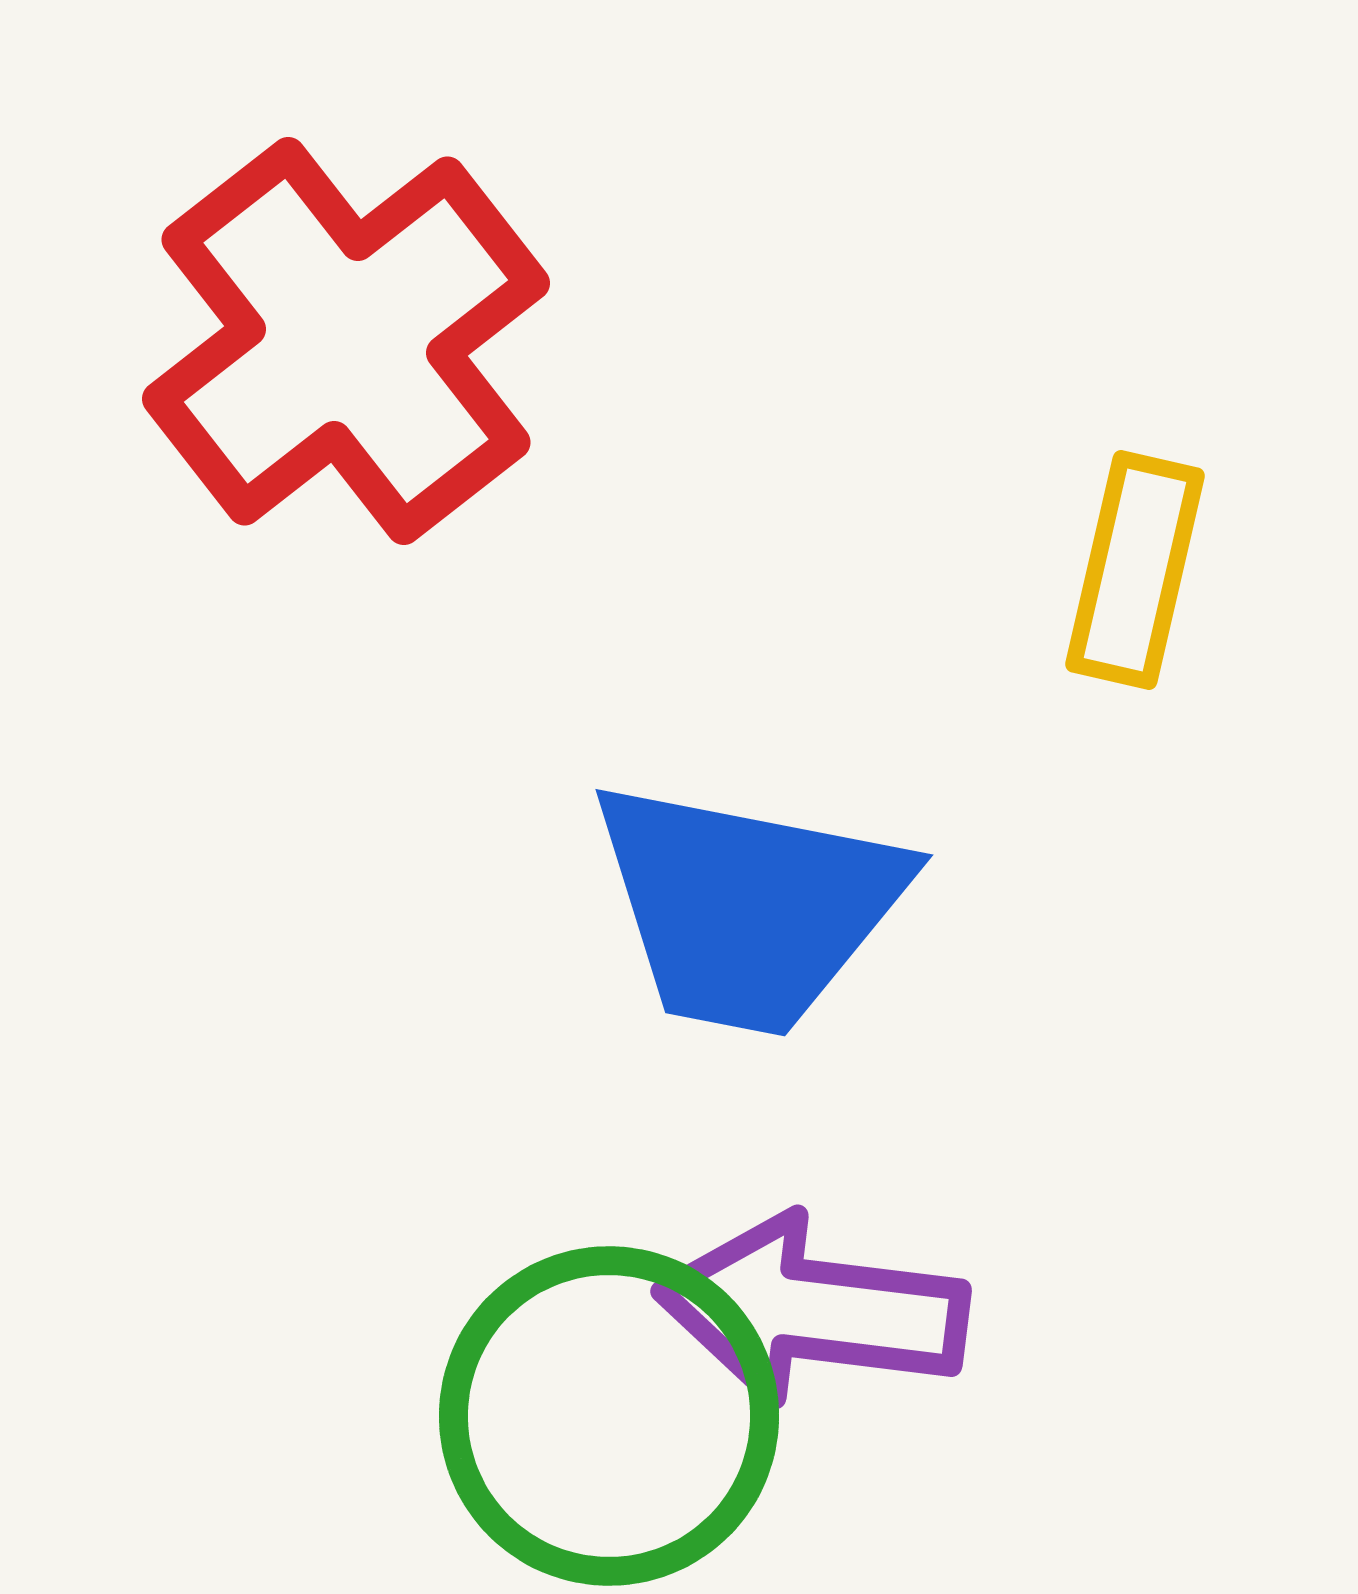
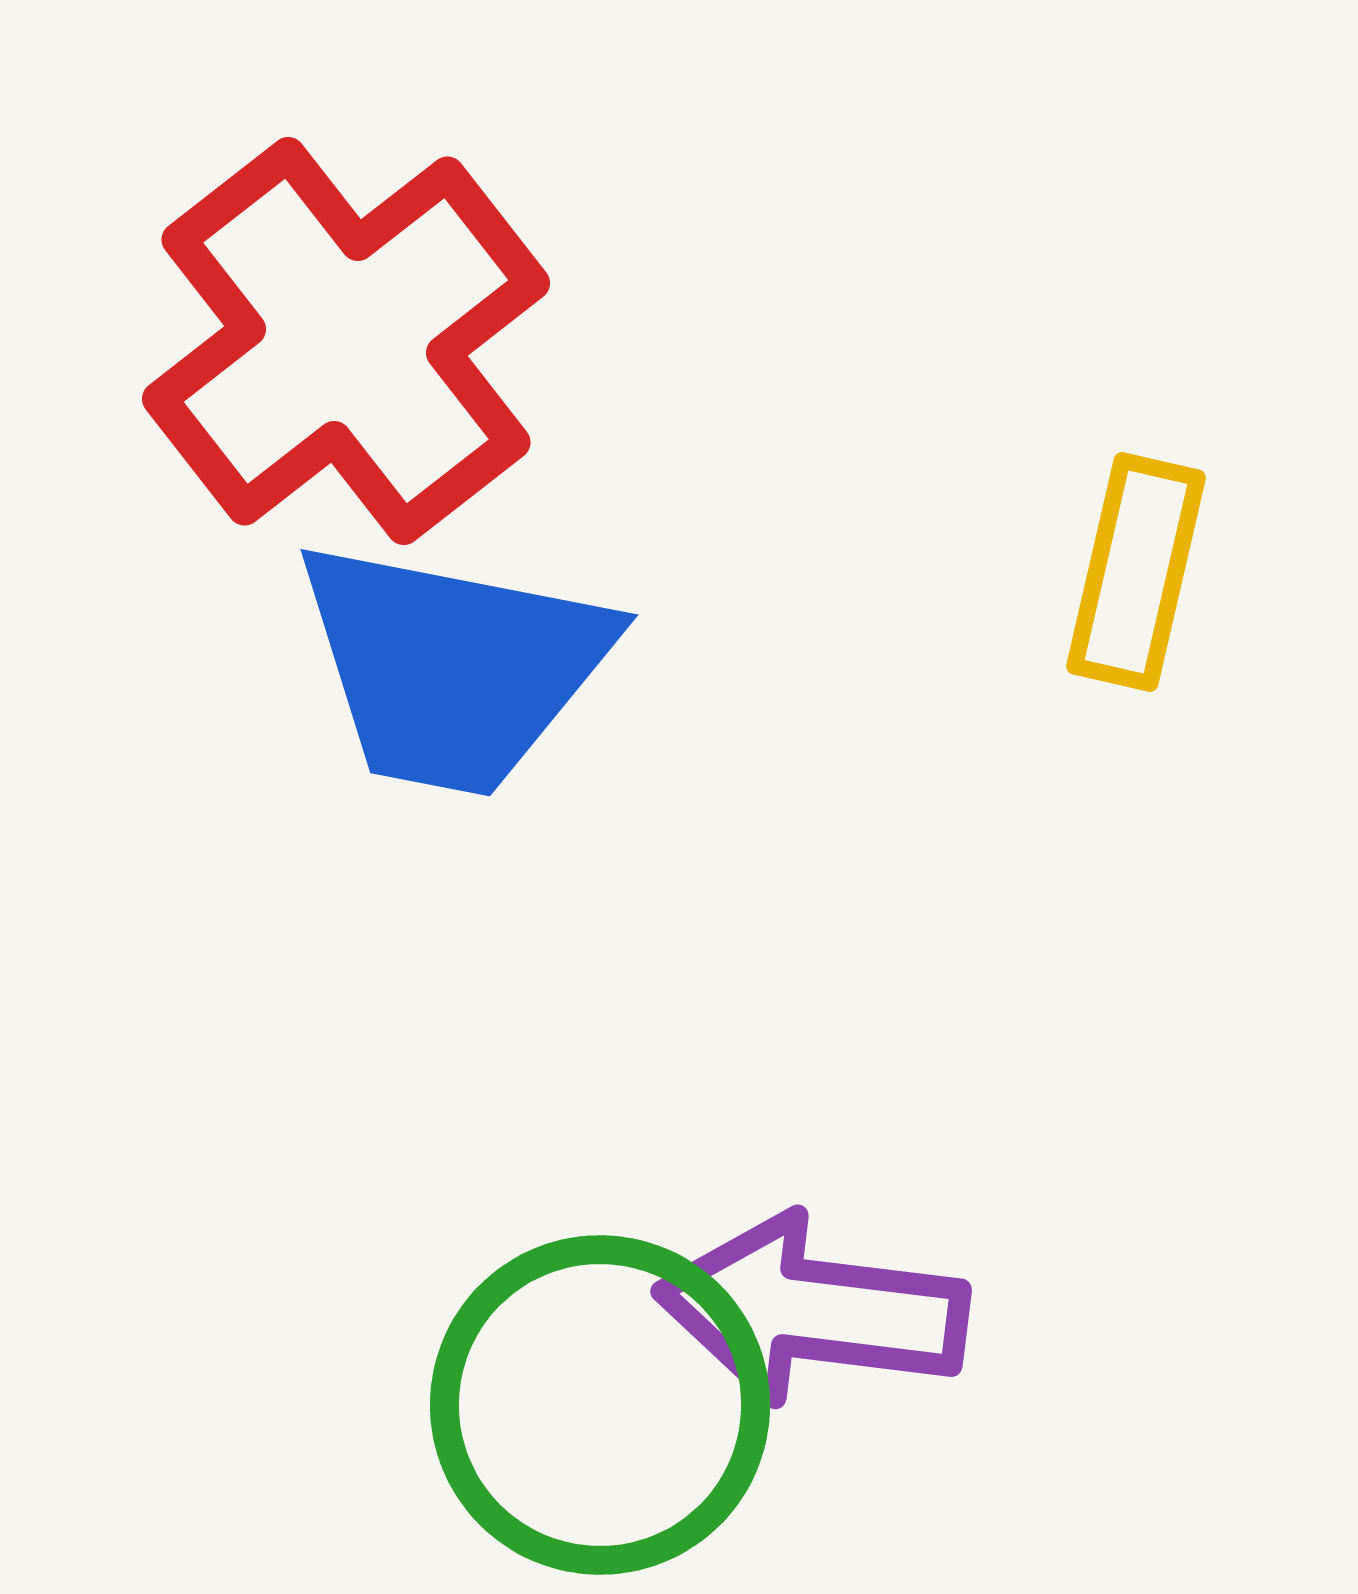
yellow rectangle: moved 1 px right, 2 px down
blue trapezoid: moved 295 px left, 240 px up
green circle: moved 9 px left, 11 px up
